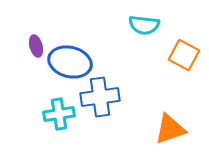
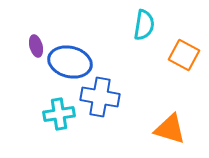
cyan semicircle: rotated 88 degrees counterclockwise
blue cross: rotated 18 degrees clockwise
orange triangle: rotated 36 degrees clockwise
